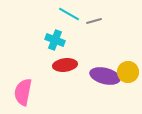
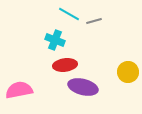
purple ellipse: moved 22 px left, 11 px down
pink semicircle: moved 4 px left, 2 px up; rotated 68 degrees clockwise
